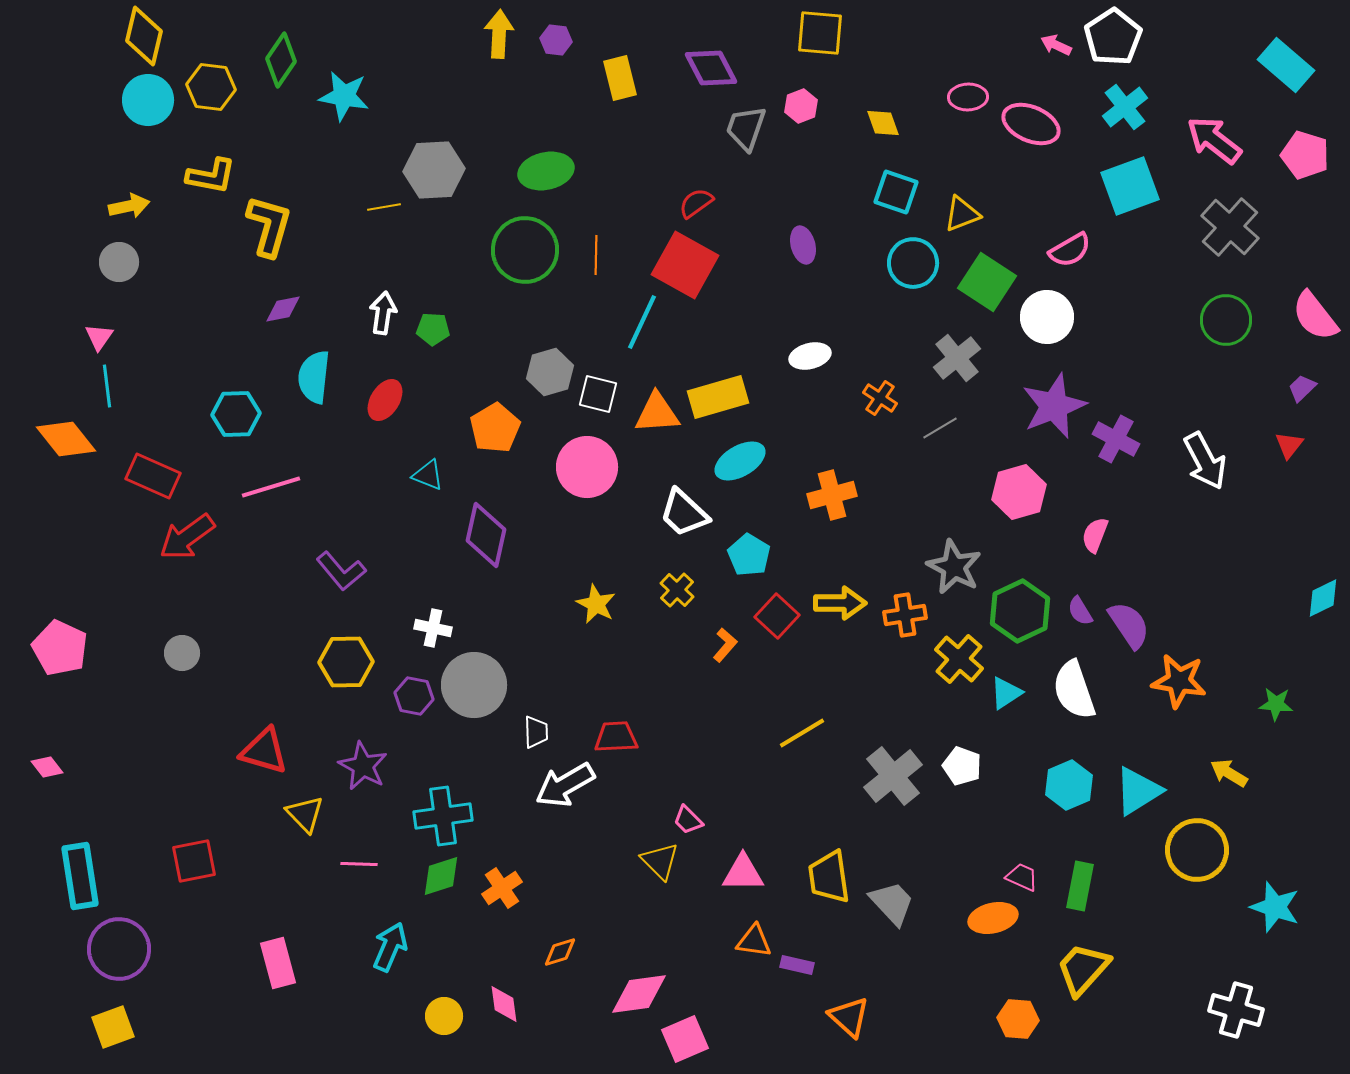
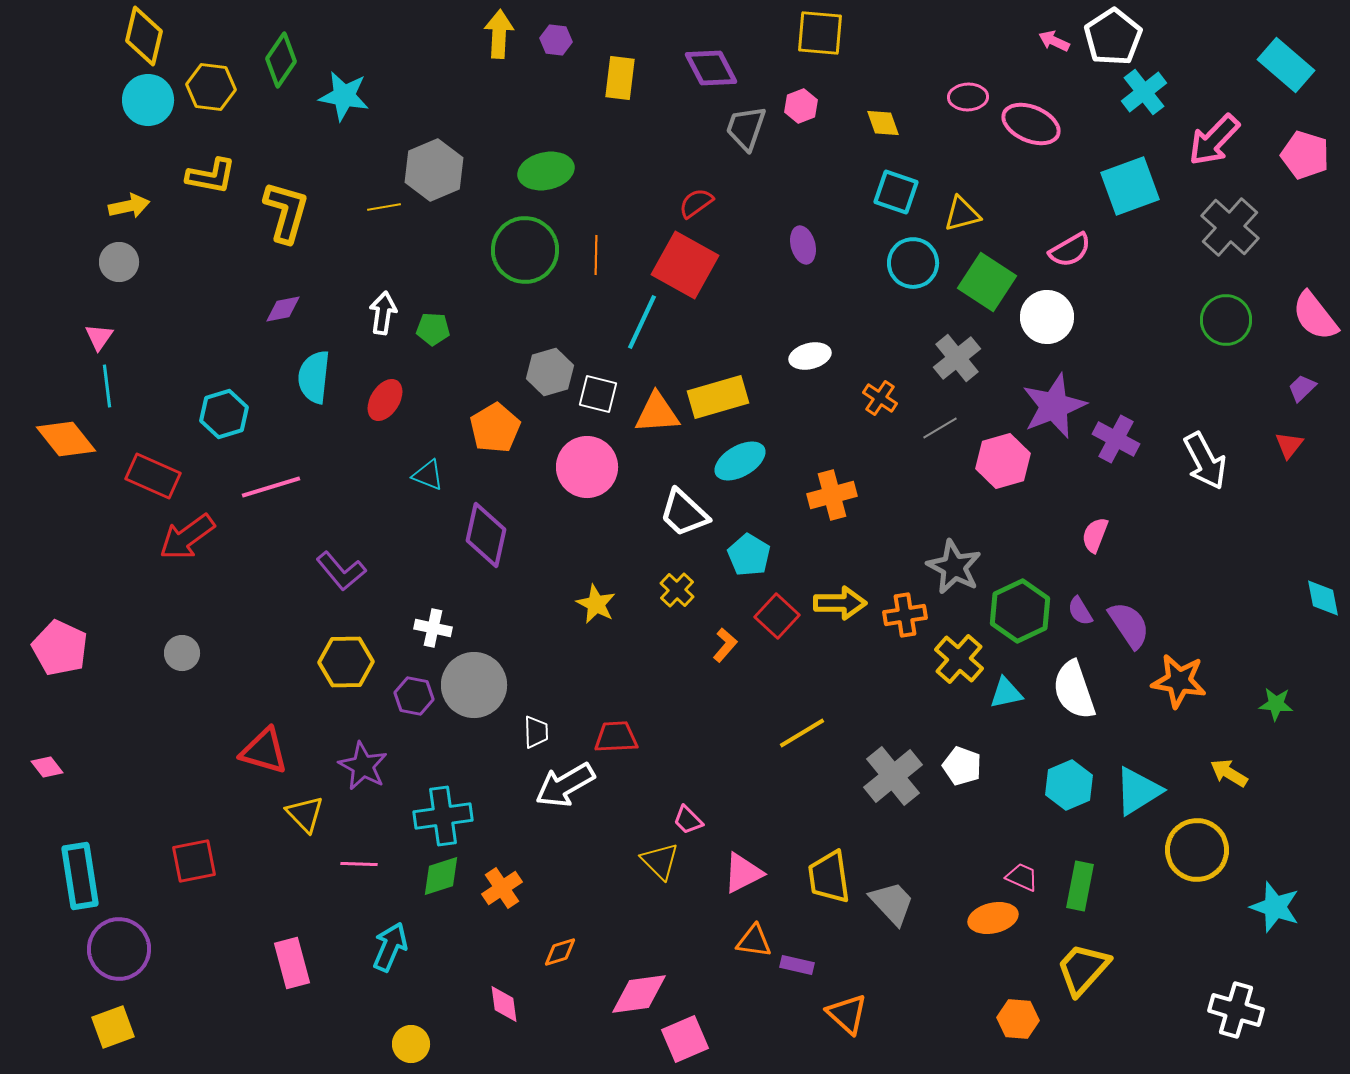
pink arrow at (1056, 45): moved 2 px left, 4 px up
yellow rectangle at (620, 78): rotated 21 degrees clockwise
cyan cross at (1125, 107): moved 19 px right, 15 px up
pink arrow at (1214, 140): rotated 84 degrees counterclockwise
gray hexagon at (434, 170): rotated 20 degrees counterclockwise
yellow triangle at (962, 214): rotated 6 degrees clockwise
yellow L-shape at (269, 226): moved 17 px right, 14 px up
cyan hexagon at (236, 414): moved 12 px left; rotated 15 degrees counterclockwise
pink hexagon at (1019, 492): moved 16 px left, 31 px up
cyan diamond at (1323, 598): rotated 75 degrees counterclockwise
cyan triangle at (1006, 693): rotated 21 degrees clockwise
pink triangle at (743, 873): rotated 27 degrees counterclockwise
pink rectangle at (278, 963): moved 14 px right
yellow circle at (444, 1016): moved 33 px left, 28 px down
orange triangle at (849, 1017): moved 2 px left, 3 px up
